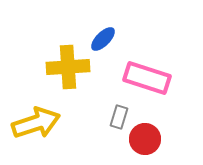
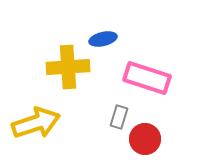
blue ellipse: rotated 32 degrees clockwise
